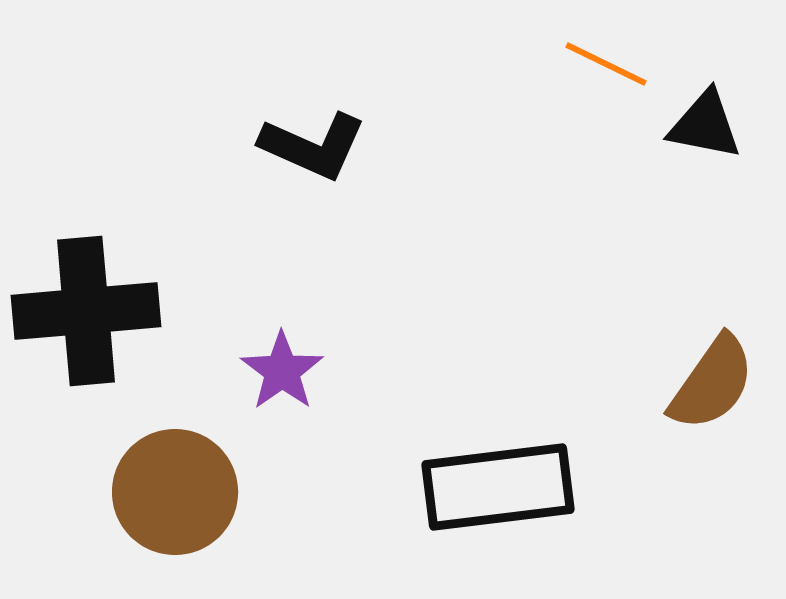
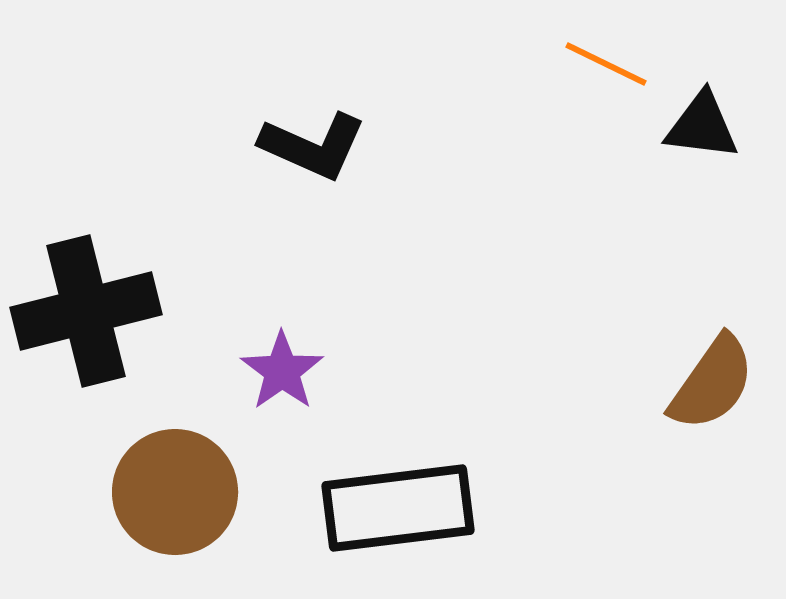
black triangle: moved 3 px left, 1 px down; rotated 4 degrees counterclockwise
black cross: rotated 9 degrees counterclockwise
black rectangle: moved 100 px left, 21 px down
